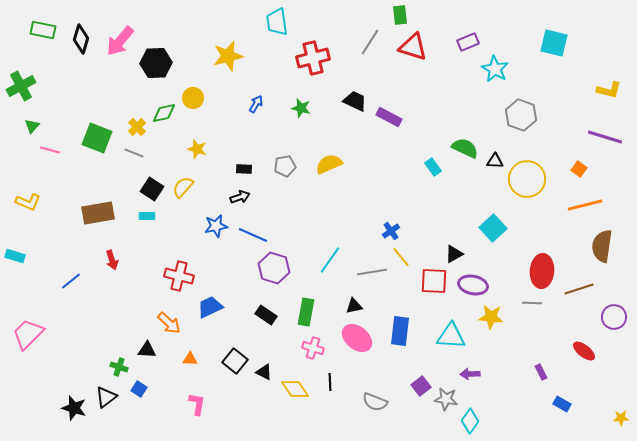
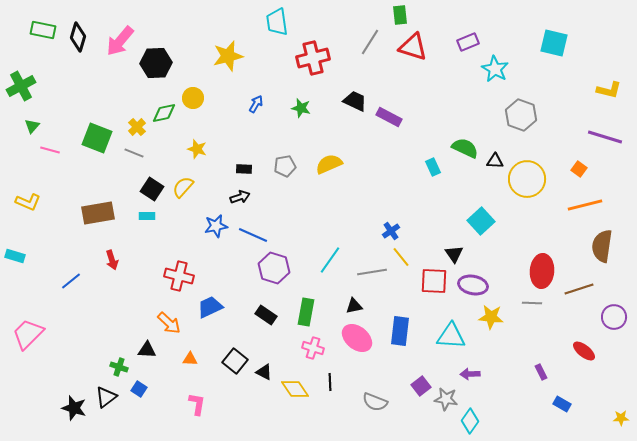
black diamond at (81, 39): moved 3 px left, 2 px up
cyan rectangle at (433, 167): rotated 12 degrees clockwise
cyan square at (493, 228): moved 12 px left, 7 px up
black triangle at (454, 254): rotated 36 degrees counterclockwise
